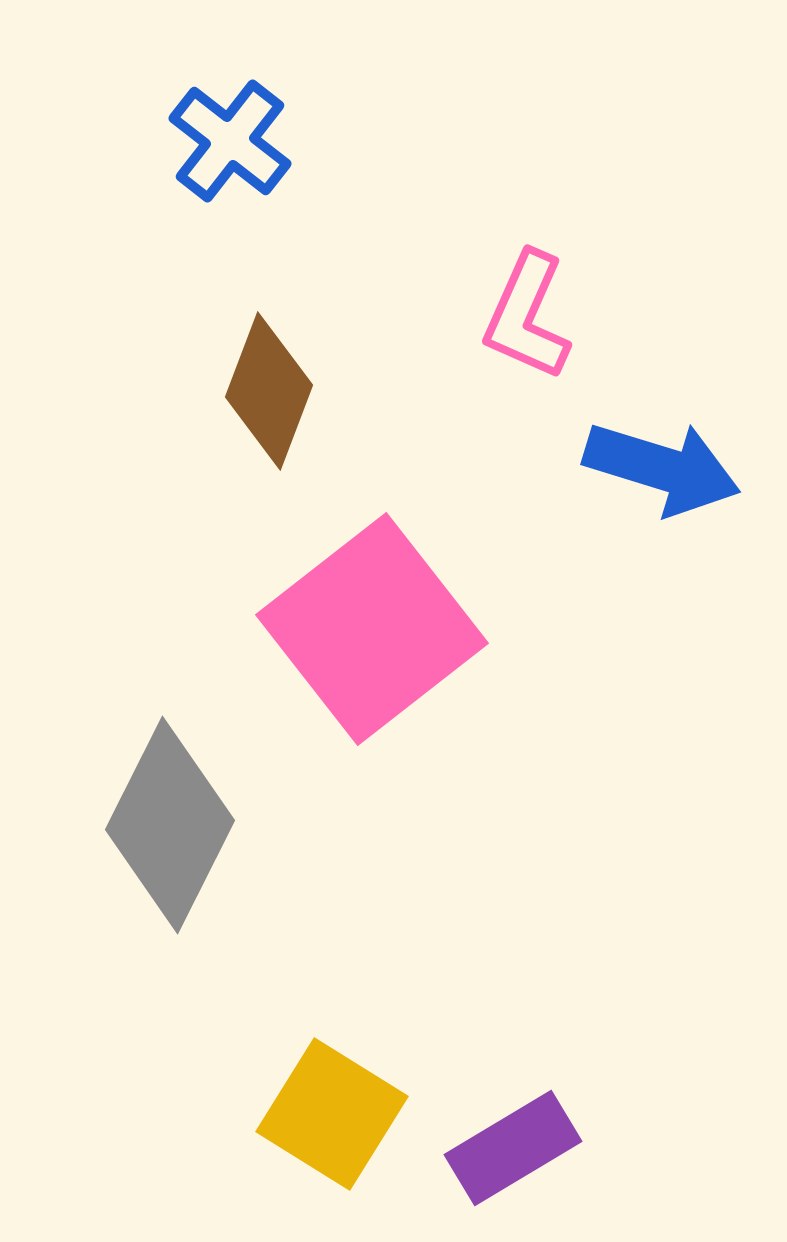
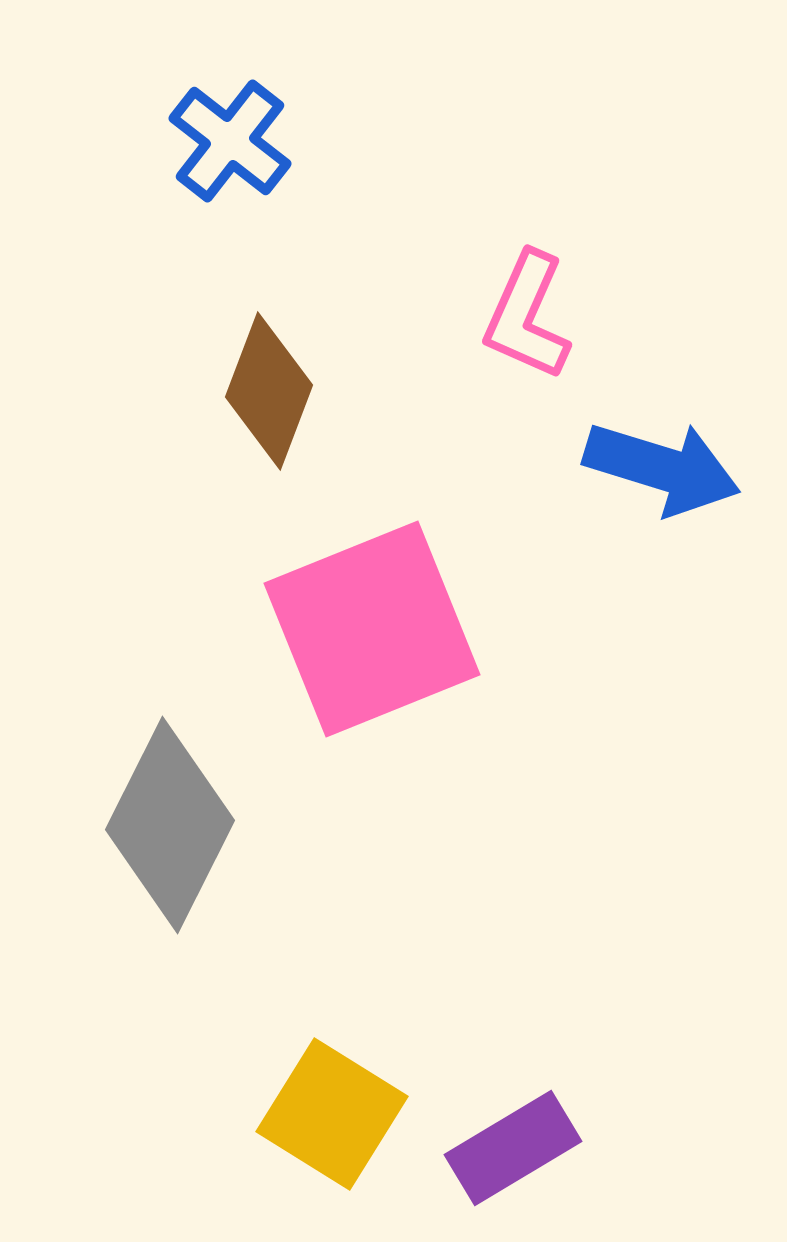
pink square: rotated 16 degrees clockwise
